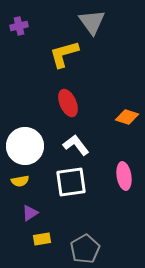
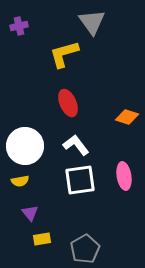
white square: moved 9 px right, 2 px up
purple triangle: rotated 36 degrees counterclockwise
